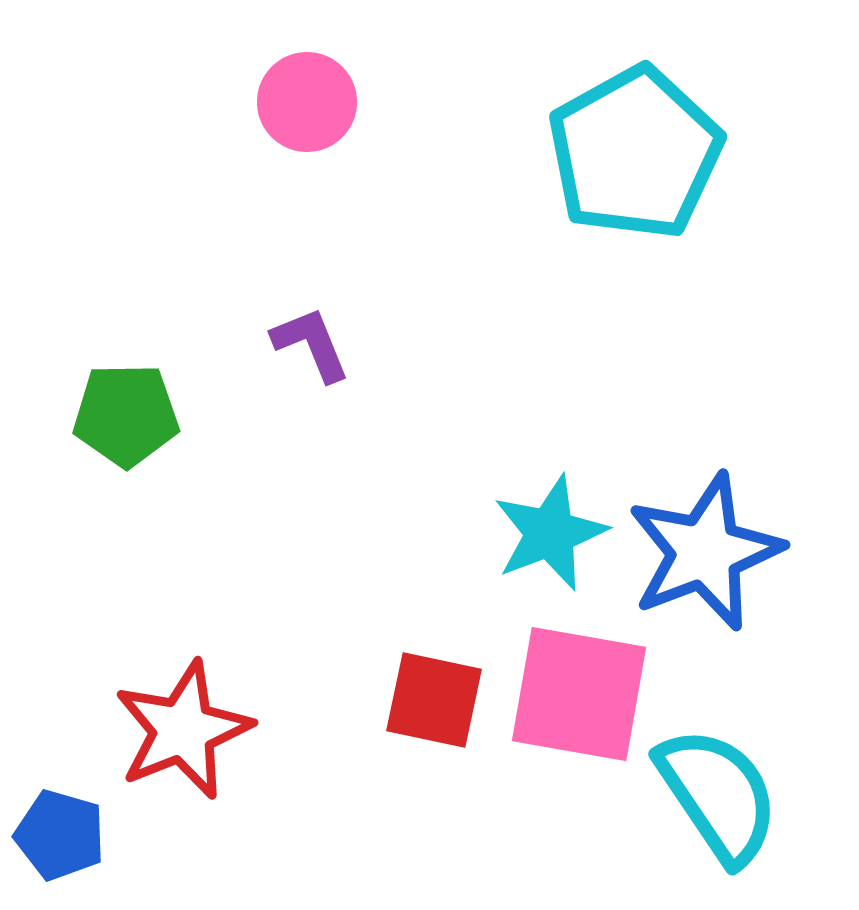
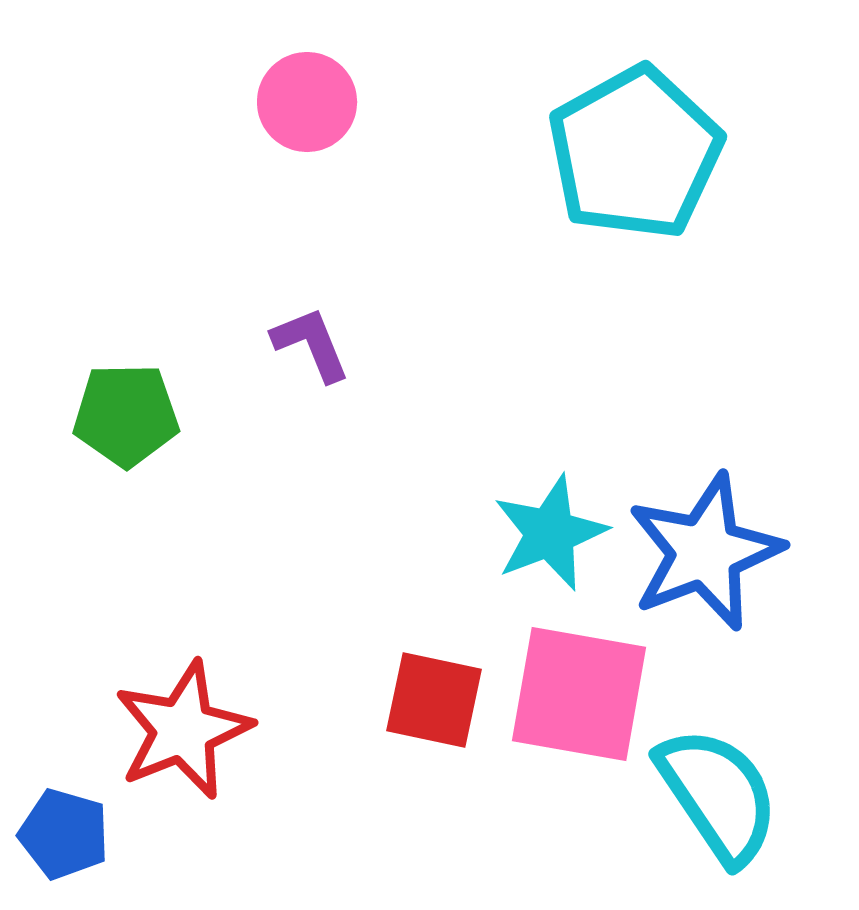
blue pentagon: moved 4 px right, 1 px up
